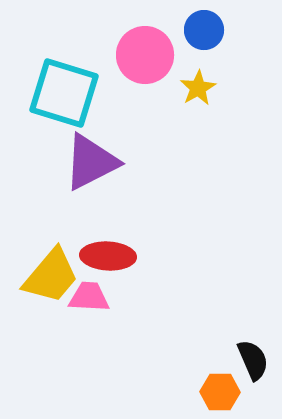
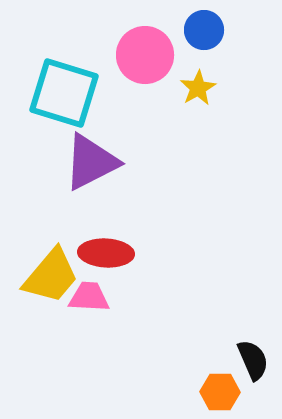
red ellipse: moved 2 px left, 3 px up
